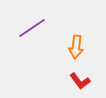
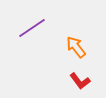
orange arrow: rotated 135 degrees clockwise
